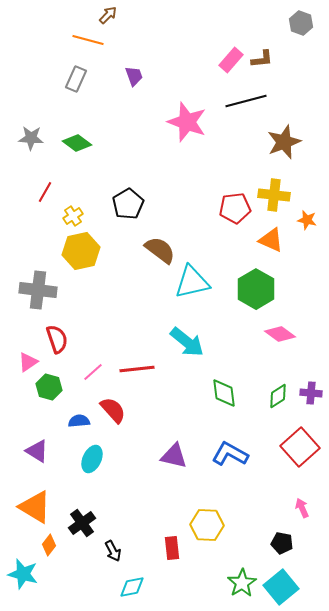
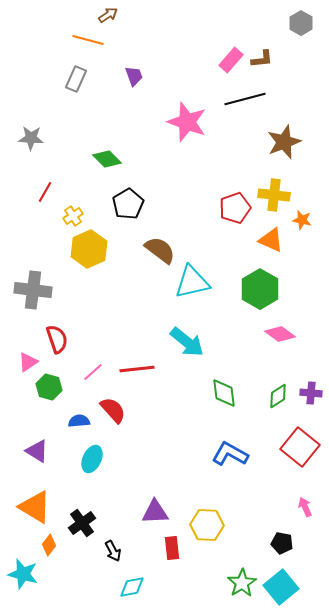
brown arrow at (108, 15): rotated 12 degrees clockwise
gray hexagon at (301, 23): rotated 10 degrees clockwise
black line at (246, 101): moved 1 px left, 2 px up
green diamond at (77, 143): moved 30 px right, 16 px down; rotated 8 degrees clockwise
red pentagon at (235, 208): rotated 12 degrees counterclockwise
orange star at (307, 220): moved 5 px left
yellow hexagon at (81, 251): moved 8 px right, 2 px up; rotated 12 degrees counterclockwise
green hexagon at (256, 289): moved 4 px right
gray cross at (38, 290): moved 5 px left
red square at (300, 447): rotated 9 degrees counterclockwise
purple triangle at (174, 456): moved 19 px left, 56 px down; rotated 16 degrees counterclockwise
pink arrow at (302, 508): moved 3 px right, 1 px up
